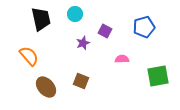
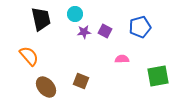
blue pentagon: moved 4 px left
purple star: moved 1 px right, 11 px up; rotated 16 degrees clockwise
